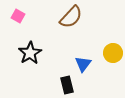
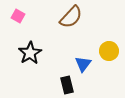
yellow circle: moved 4 px left, 2 px up
